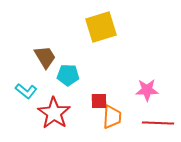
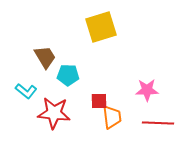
red star: rotated 28 degrees counterclockwise
orange trapezoid: rotated 10 degrees counterclockwise
